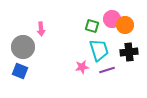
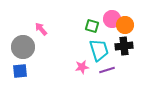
pink arrow: rotated 144 degrees clockwise
black cross: moved 5 px left, 6 px up
blue square: rotated 28 degrees counterclockwise
